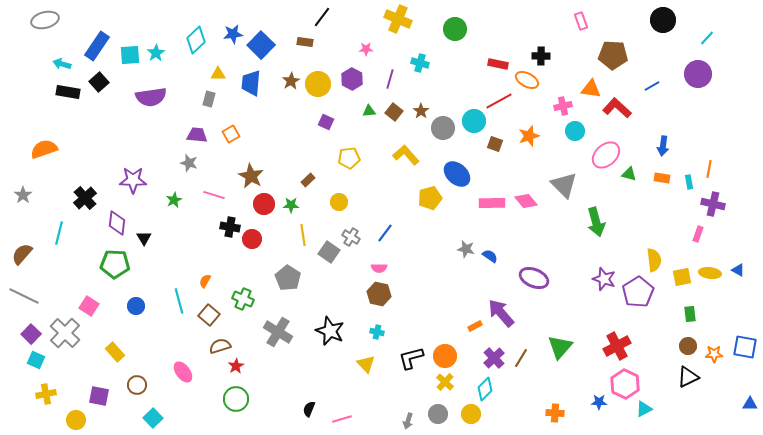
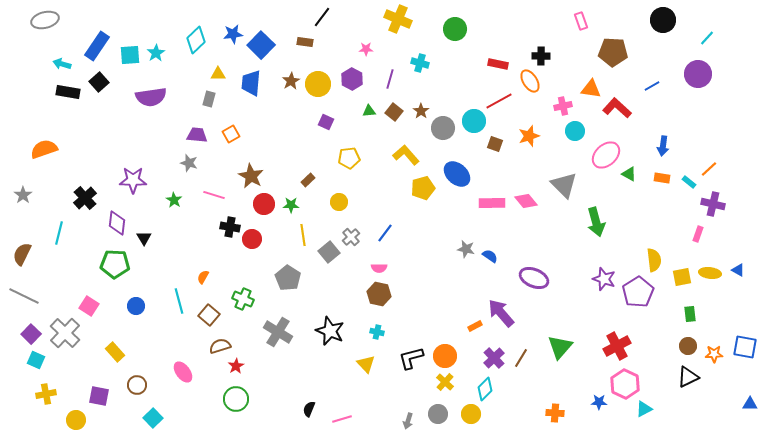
brown pentagon at (613, 55): moved 3 px up
orange ellipse at (527, 80): moved 3 px right, 1 px down; rotated 30 degrees clockwise
orange line at (709, 169): rotated 36 degrees clockwise
green triangle at (629, 174): rotated 14 degrees clockwise
cyan rectangle at (689, 182): rotated 40 degrees counterclockwise
yellow pentagon at (430, 198): moved 7 px left, 10 px up
green star at (174, 200): rotated 14 degrees counterclockwise
gray cross at (351, 237): rotated 18 degrees clockwise
gray square at (329, 252): rotated 15 degrees clockwise
brown semicircle at (22, 254): rotated 15 degrees counterclockwise
orange semicircle at (205, 281): moved 2 px left, 4 px up
